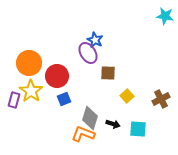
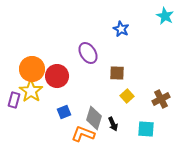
cyan star: rotated 18 degrees clockwise
blue star: moved 26 px right, 11 px up
orange circle: moved 3 px right, 6 px down
brown square: moved 9 px right
blue square: moved 13 px down
gray diamond: moved 4 px right
black arrow: rotated 48 degrees clockwise
cyan square: moved 8 px right
